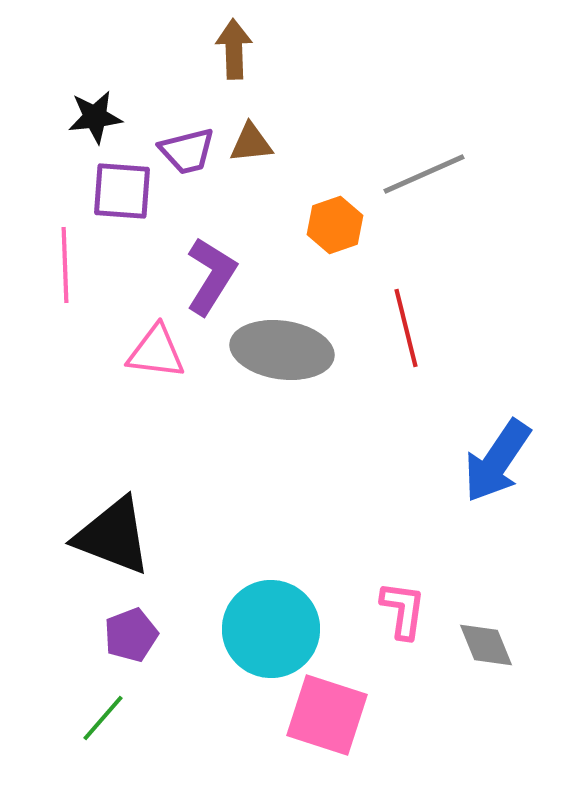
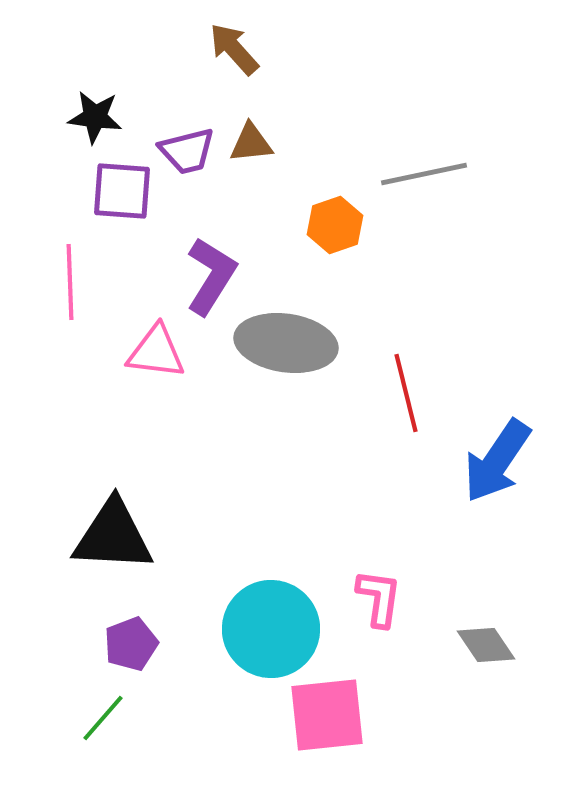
brown arrow: rotated 40 degrees counterclockwise
black star: rotated 14 degrees clockwise
gray line: rotated 12 degrees clockwise
pink line: moved 5 px right, 17 px down
red line: moved 65 px down
gray ellipse: moved 4 px right, 7 px up
black triangle: rotated 18 degrees counterclockwise
pink L-shape: moved 24 px left, 12 px up
purple pentagon: moved 9 px down
gray diamond: rotated 12 degrees counterclockwise
pink square: rotated 24 degrees counterclockwise
